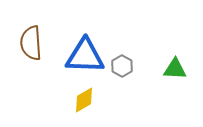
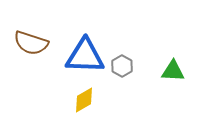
brown semicircle: rotated 68 degrees counterclockwise
green triangle: moved 2 px left, 2 px down
